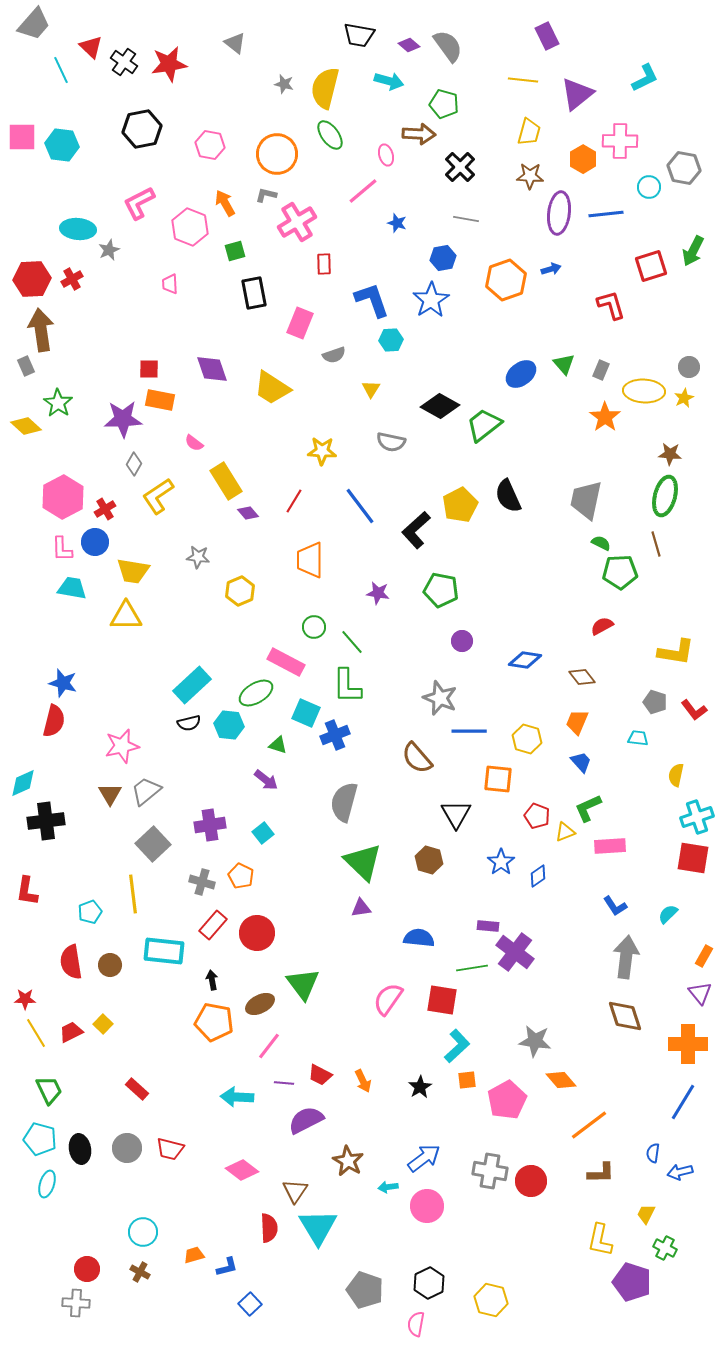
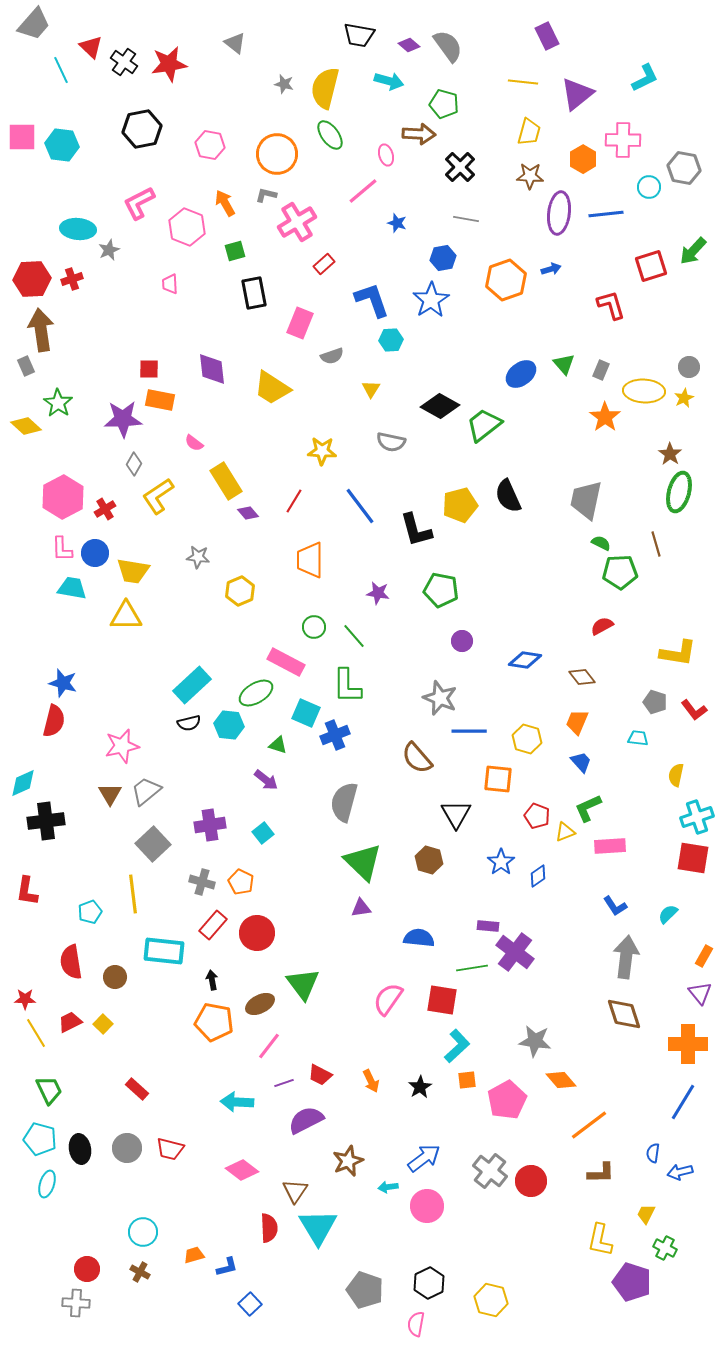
yellow line at (523, 80): moved 2 px down
pink cross at (620, 141): moved 3 px right, 1 px up
pink hexagon at (190, 227): moved 3 px left
green arrow at (693, 251): rotated 16 degrees clockwise
red rectangle at (324, 264): rotated 50 degrees clockwise
red cross at (72, 279): rotated 10 degrees clockwise
gray semicircle at (334, 355): moved 2 px left, 1 px down
purple diamond at (212, 369): rotated 12 degrees clockwise
brown star at (670, 454): rotated 30 degrees clockwise
green ellipse at (665, 496): moved 14 px right, 4 px up
yellow pentagon at (460, 505): rotated 12 degrees clockwise
black L-shape at (416, 530): rotated 63 degrees counterclockwise
blue circle at (95, 542): moved 11 px down
green line at (352, 642): moved 2 px right, 6 px up
yellow L-shape at (676, 652): moved 2 px right, 1 px down
orange pentagon at (241, 876): moved 6 px down
brown circle at (110, 965): moved 5 px right, 12 px down
brown diamond at (625, 1016): moved 1 px left, 2 px up
red trapezoid at (71, 1032): moved 1 px left, 10 px up
orange arrow at (363, 1081): moved 8 px right
purple line at (284, 1083): rotated 24 degrees counterclockwise
cyan arrow at (237, 1097): moved 5 px down
brown star at (348, 1161): rotated 20 degrees clockwise
gray cross at (490, 1171): rotated 28 degrees clockwise
